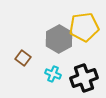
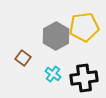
gray hexagon: moved 3 px left, 3 px up
cyan cross: rotated 14 degrees clockwise
black cross: rotated 12 degrees clockwise
